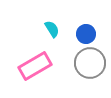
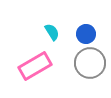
cyan semicircle: moved 3 px down
